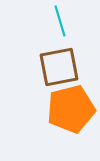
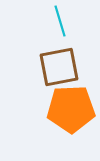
orange pentagon: rotated 12 degrees clockwise
